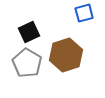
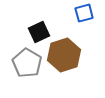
black square: moved 10 px right
brown hexagon: moved 2 px left
